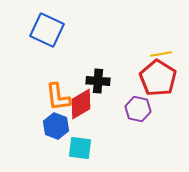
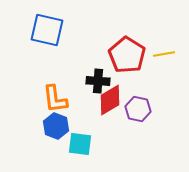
blue square: rotated 12 degrees counterclockwise
yellow line: moved 3 px right
red pentagon: moved 31 px left, 23 px up
orange L-shape: moved 3 px left, 2 px down
red diamond: moved 29 px right, 4 px up
cyan square: moved 4 px up
